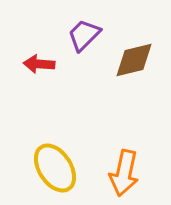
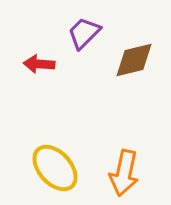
purple trapezoid: moved 2 px up
yellow ellipse: rotated 9 degrees counterclockwise
